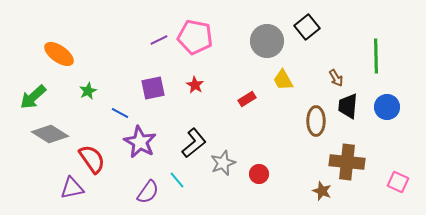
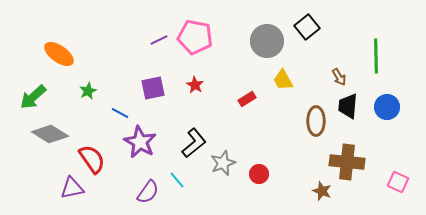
brown arrow: moved 3 px right, 1 px up
